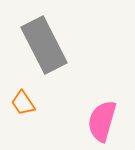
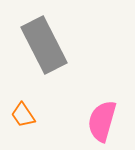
orange trapezoid: moved 12 px down
